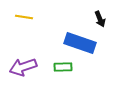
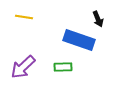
black arrow: moved 2 px left
blue rectangle: moved 1 px left, 3 px up
purple arrow: rotated 24 degrees counterclockwise
